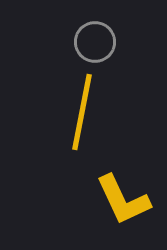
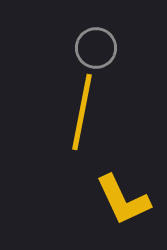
gray circle: moved 1 px right, 6 px down
